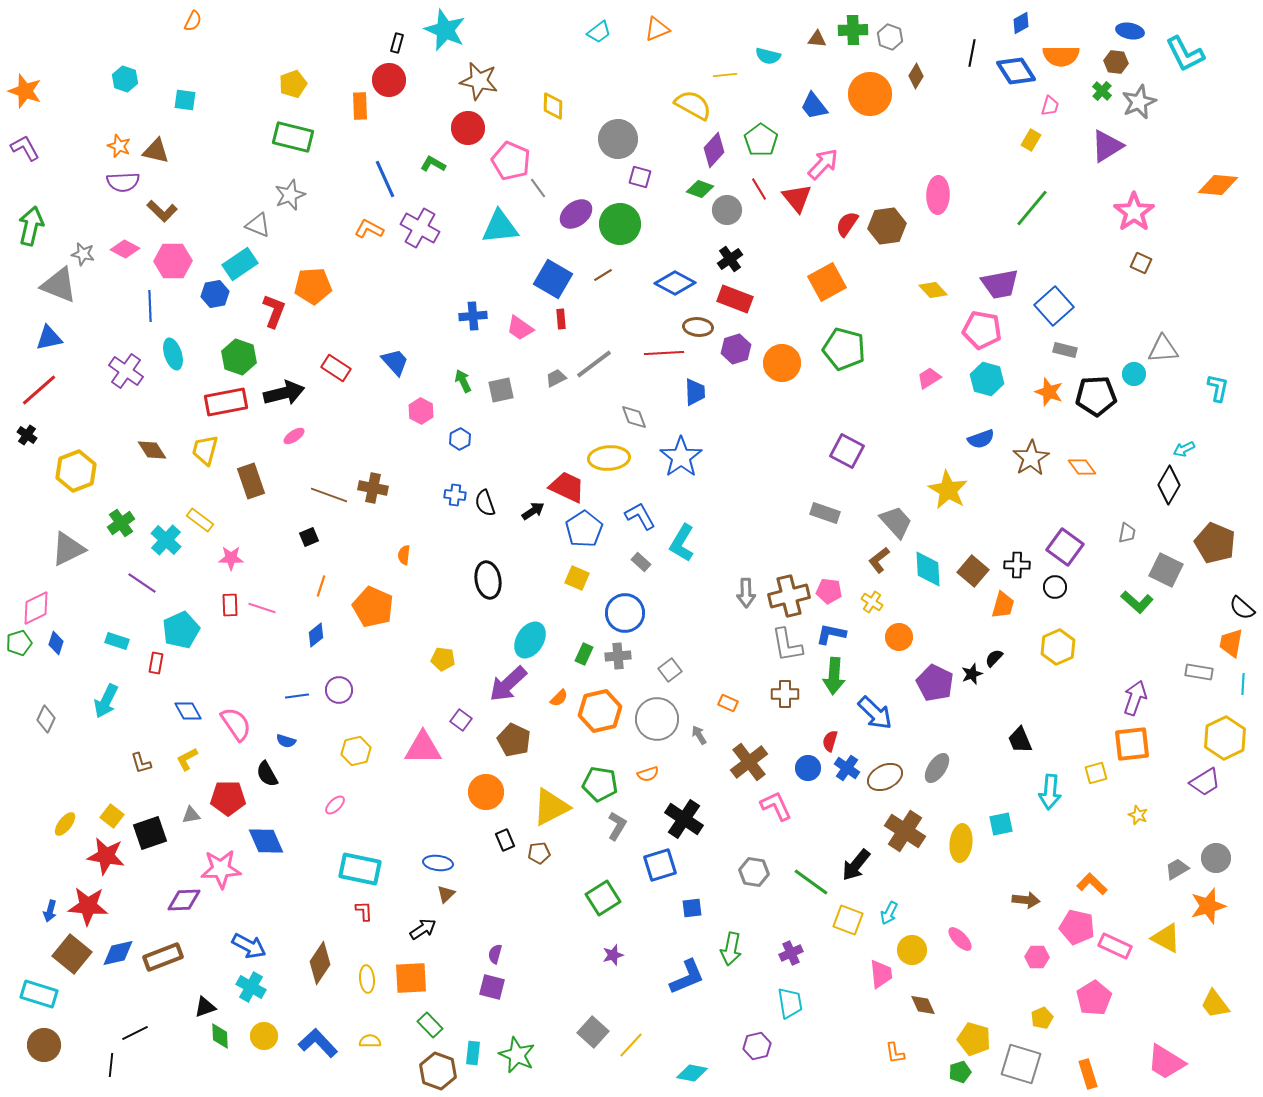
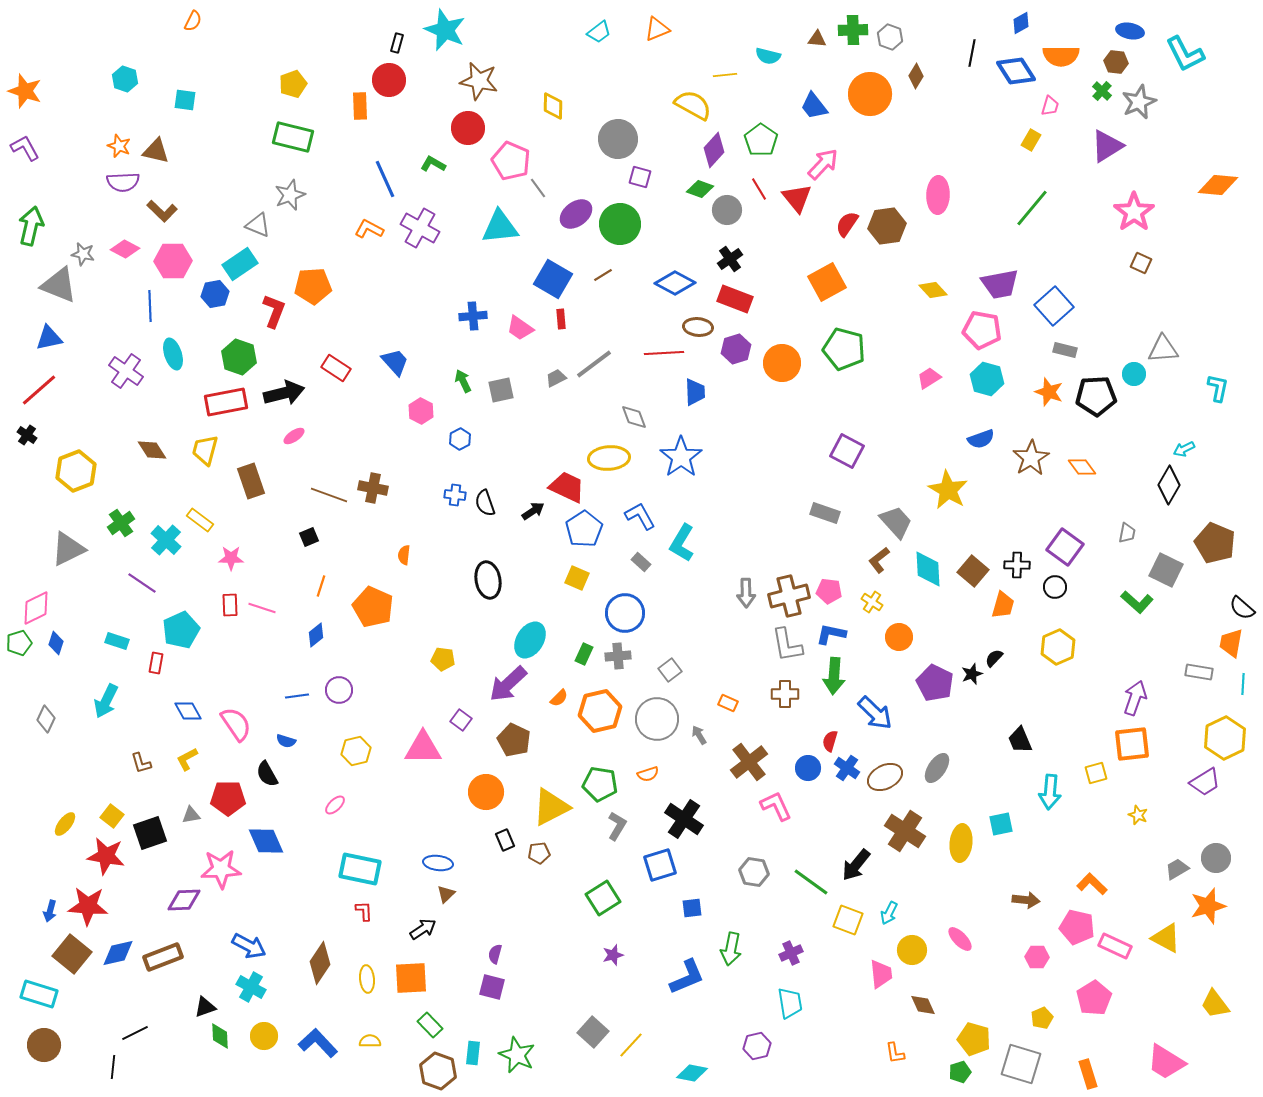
black line at (111, 1065): moved 2 px right, 2 px down
